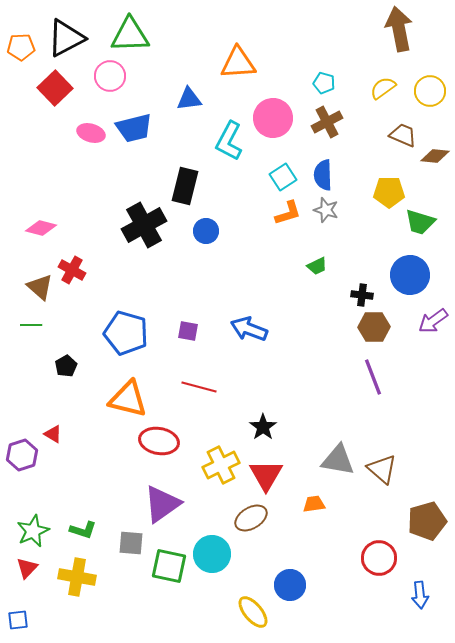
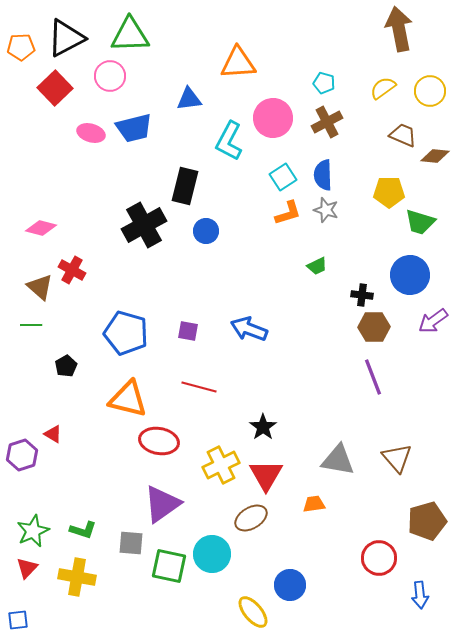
brown triangle at (382, 469): moved 15 px right, 11 px up; rotated 8 degrees clockwise
